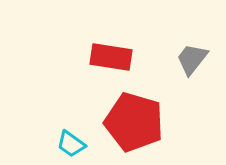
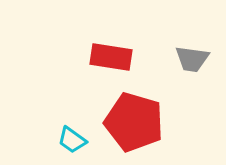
gray trapezoid: rotated 120 degrees counterclockwise
cyan trapezoid: moved 1 px right, 4 px up
